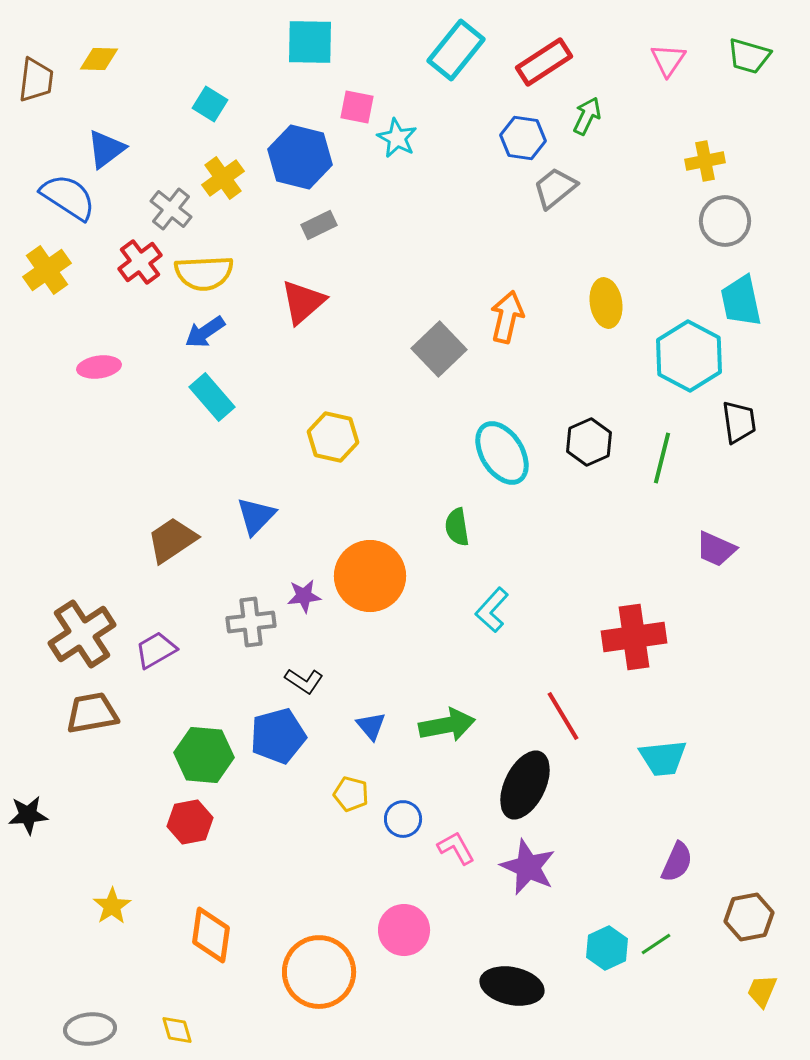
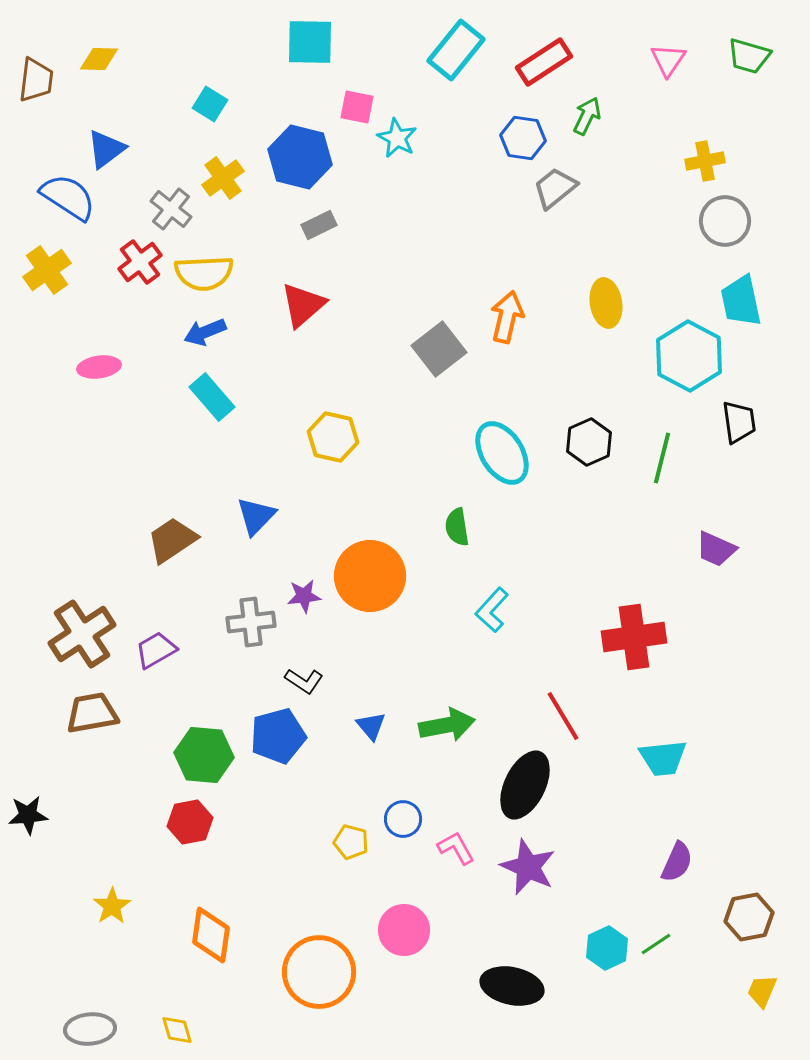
red triangle at (303, 302): moved 3 px down
blue arrow at (205, 332): rotated 12 degrees clockwise
gray square at (439, 349): rotated 6 degrees clockwise
yellow pentagon at (351, 794): moved 48 px down
